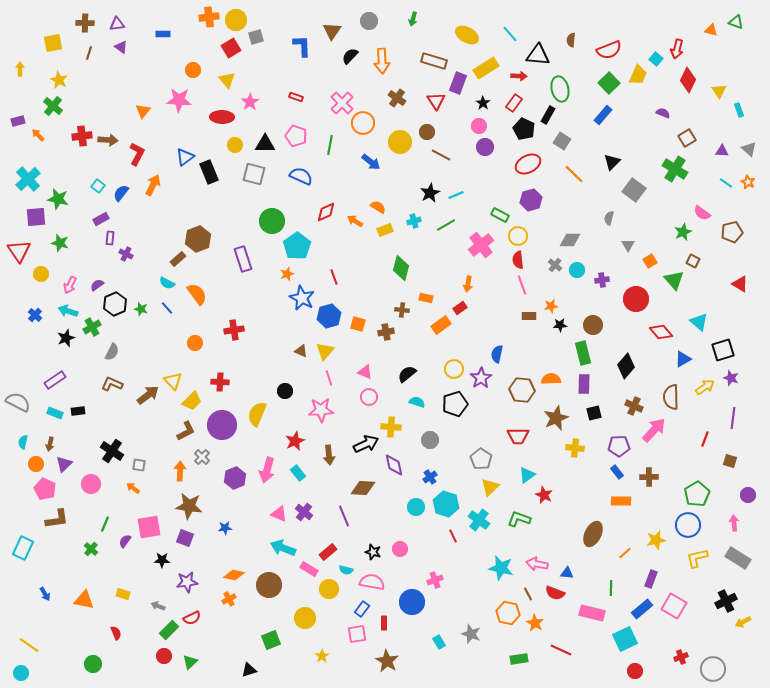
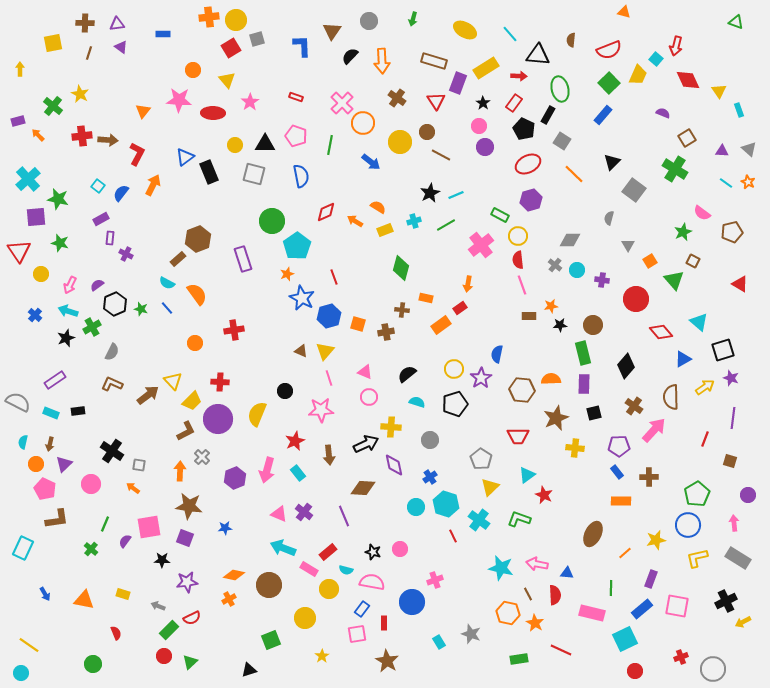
orange triangle at (711, 30): moved 87 px left, 18 px up
yellow ellipse at (467, 35): moved 2 px left, 5 px up
gray square at (256, 37): moved 1 px right, 2 px down
red arrow at (677, 49): moved 1 px left, 3 px up
yellow star at (59, 80): moved 21 px right, 14 px down
red diamond at (688, 80): rotated 50 degrees counterclockwise
red ellipse at (222, 117): moved 9 px left, 4 px up
blue semicircle at (301, 176): rotated 55 degrees clockwise
purple cross at (602, 280): rotated 16 degrees clockwise
brown cross at (634, 406): rotated 12 degrees clockwise
cyan rectangle at (55, 413): moved 4 px left
purple circle at (222, 425): moved 4 px left, 6 px up
red semicircle at (555, 593): moved 2 px down; rotated 114 degrees counterclockwise
pink square at (674, 606): moved 3 px right; rotated 20 degrees counterclockwise
